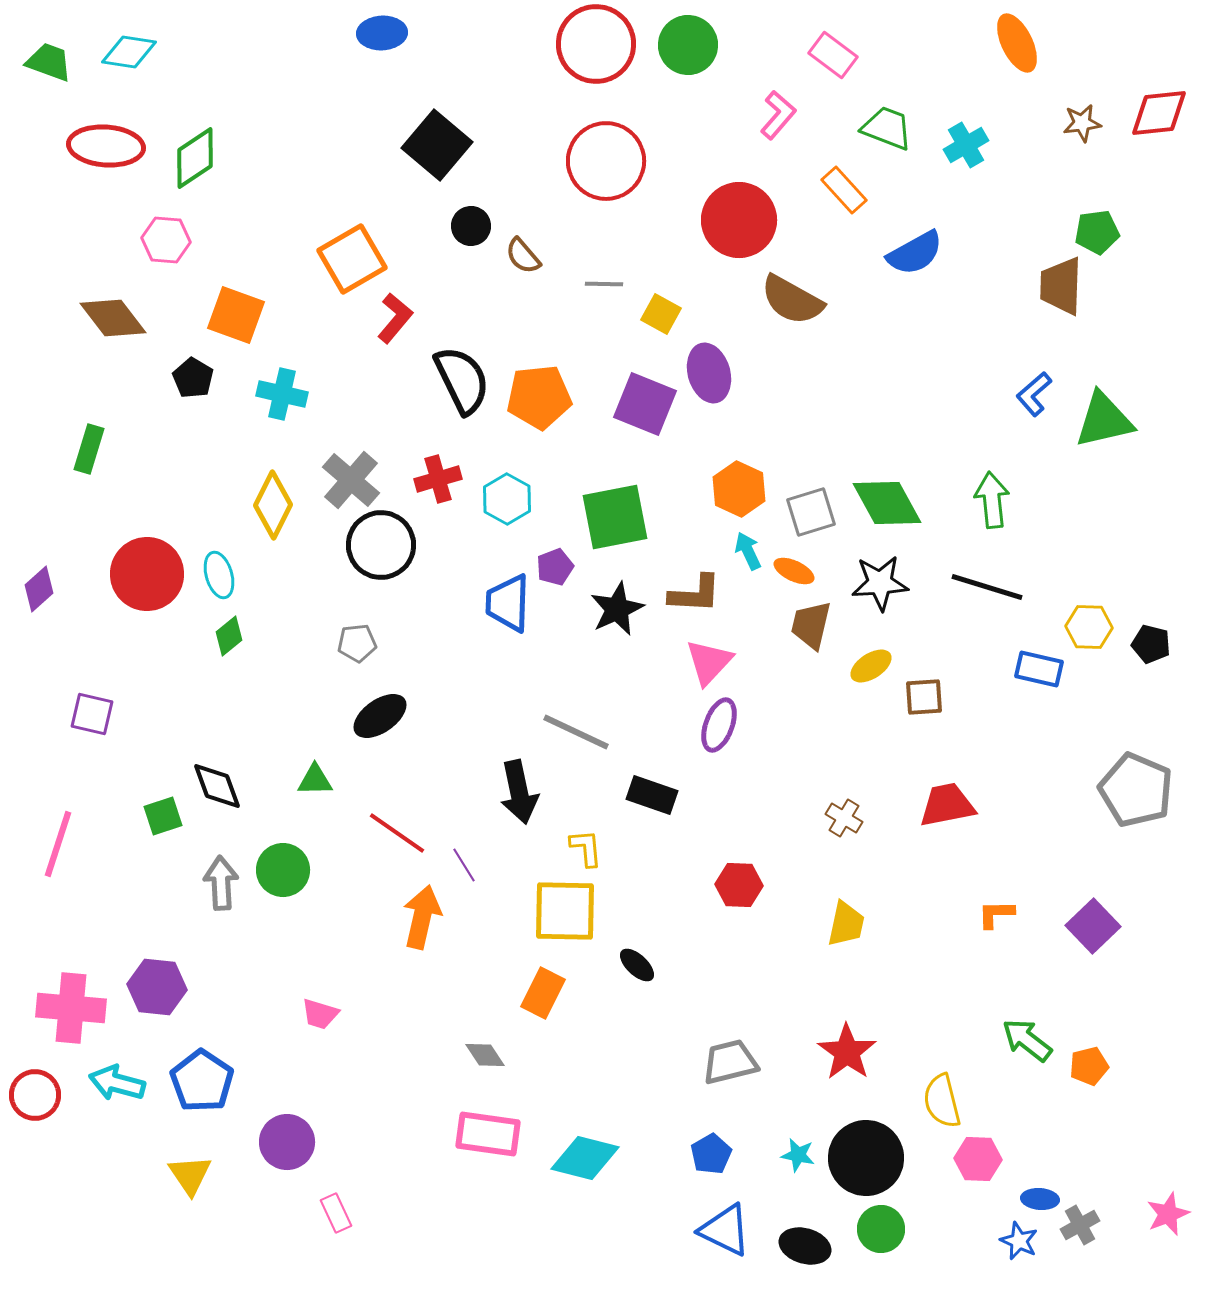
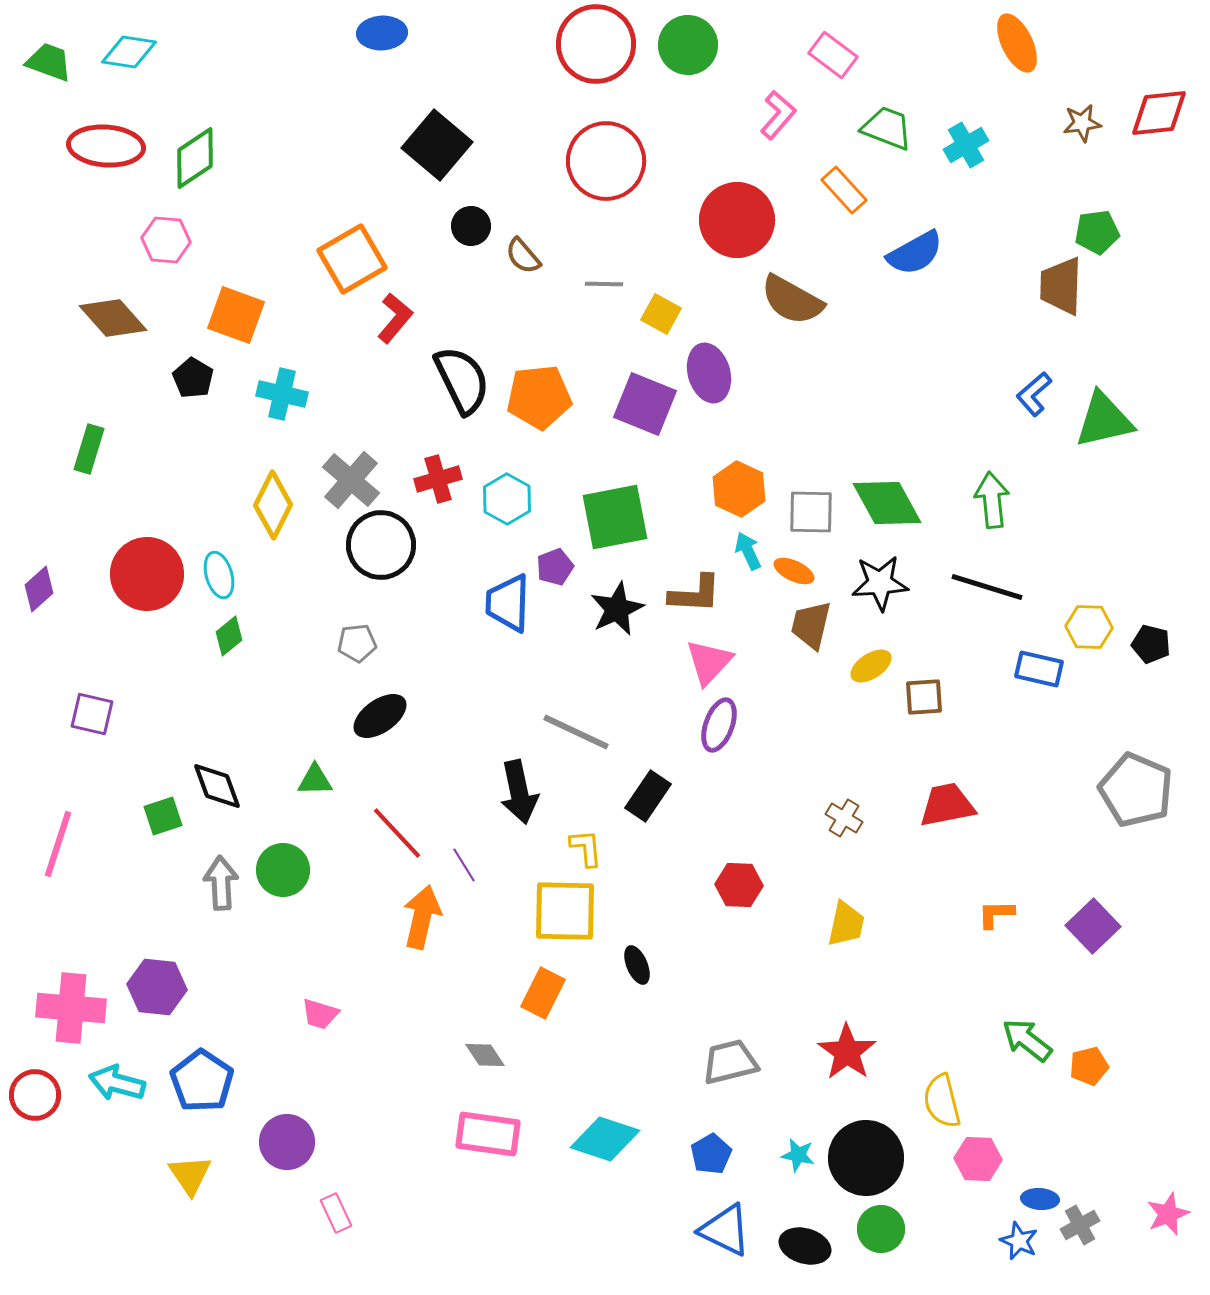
red circle at (739, 220): moved 2 px left
brown diamond at (113, 318): rotated 4 degrees counterclockwise
gray square at (811, 512): rotated 18 degrees clockwise
black rectangle at (652, 795): moved 4 px left, 1 px down; rotated 75 degrees counterclockwise
red line at (397, 833): rotated 12 degrees clockwise
black ellipse at (637, 965): rotated 24 degrees clockwise
cyan diamond at (585, 1158): moved 20 px right, 19 px up; rotated 4 degrees clockwise
